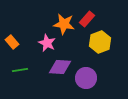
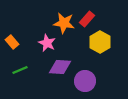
orange star: moved 1 px up
yellow hexagon: rotated 10 degrees counterclockwise
green line: rotated 14 degrees counterclockwise
purple circle: moved 1 px left, 3 px down
